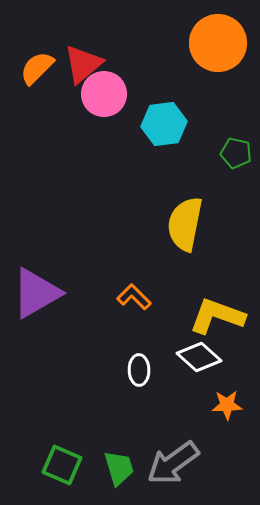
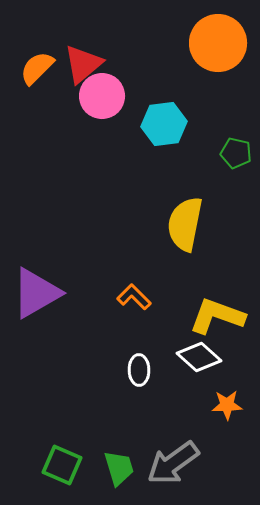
pink circle: moved 2 px left, 2 px down
